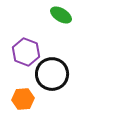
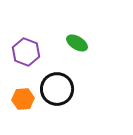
green ellipse: moved 16 px right, 28 px down
black circle: moved 5 px right, 15 px down
